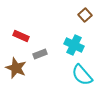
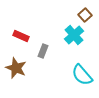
cyan cross: moved 10 px up; rotated 24 degrees clockwise
gray rectangle: moved 3 px right, 3 px up; rotated 48 degrees counterclockwise
